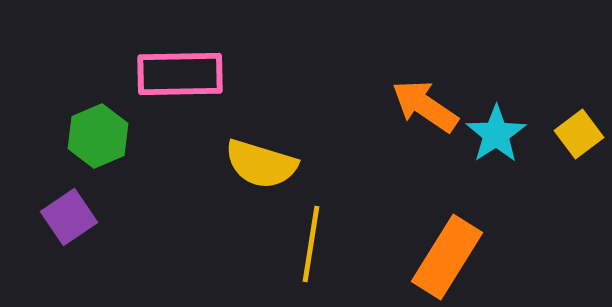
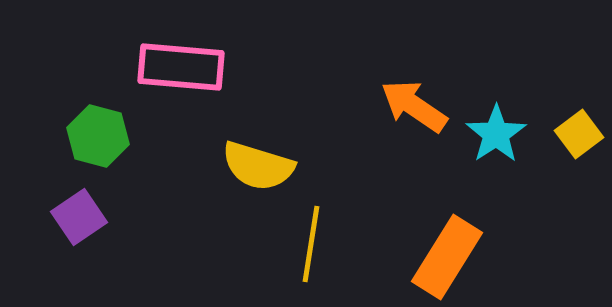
pink rectangle: moved 1 px right, 7 px up; rotated 6 degrees clockwise
orange arrow: moved 11 px left
green hexagon: rotated 22 degrees counterclockwise
yellow semicircle: moved 3 px left, 2 px down
purple square: moved 10 px right
